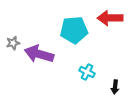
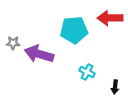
gray star: rotated 16 degrees clockwise
